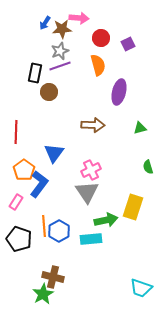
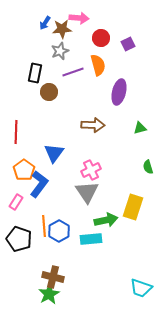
purple line: moved 13 px right, 6 px down
green star: moved 6 px right
